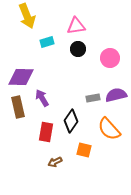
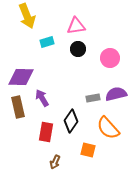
purple semicircle: moved 1 px up
orange semicircle: moved 1 px left, 1 px up
orange square: moved 4 px right
brown arrow: rotated 40 degrees counterclockwise
